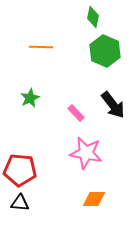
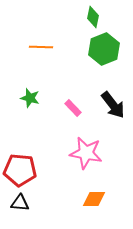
green hexagon: moved 1 px left, 2 px up; rotated 16 degrees clockwise
green star: rotated 30 degrees counterclockwise
pink rectangle: moved 3 px left, 5 px up
